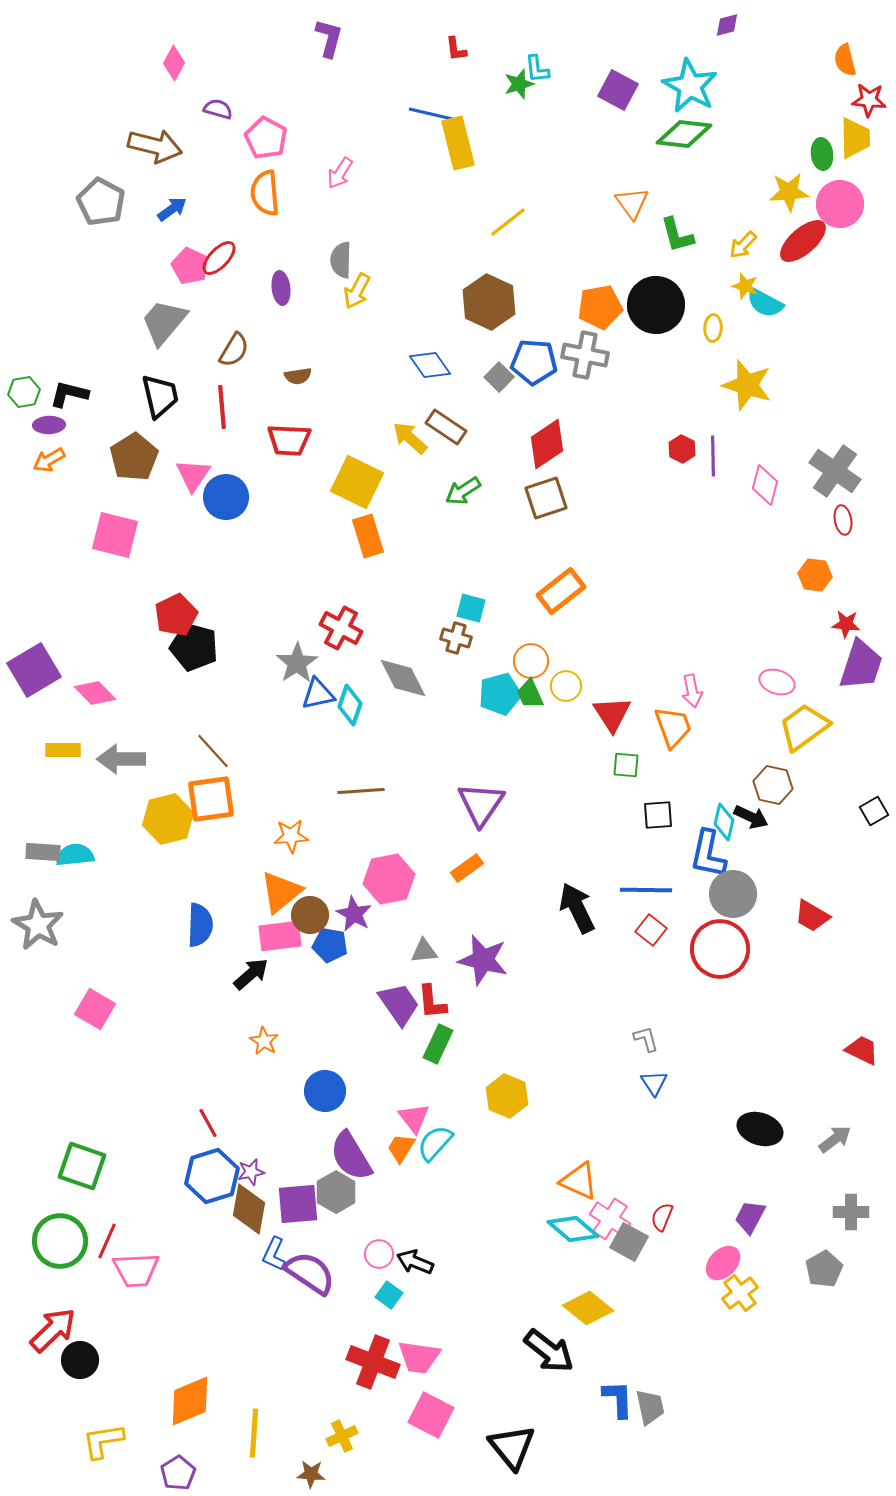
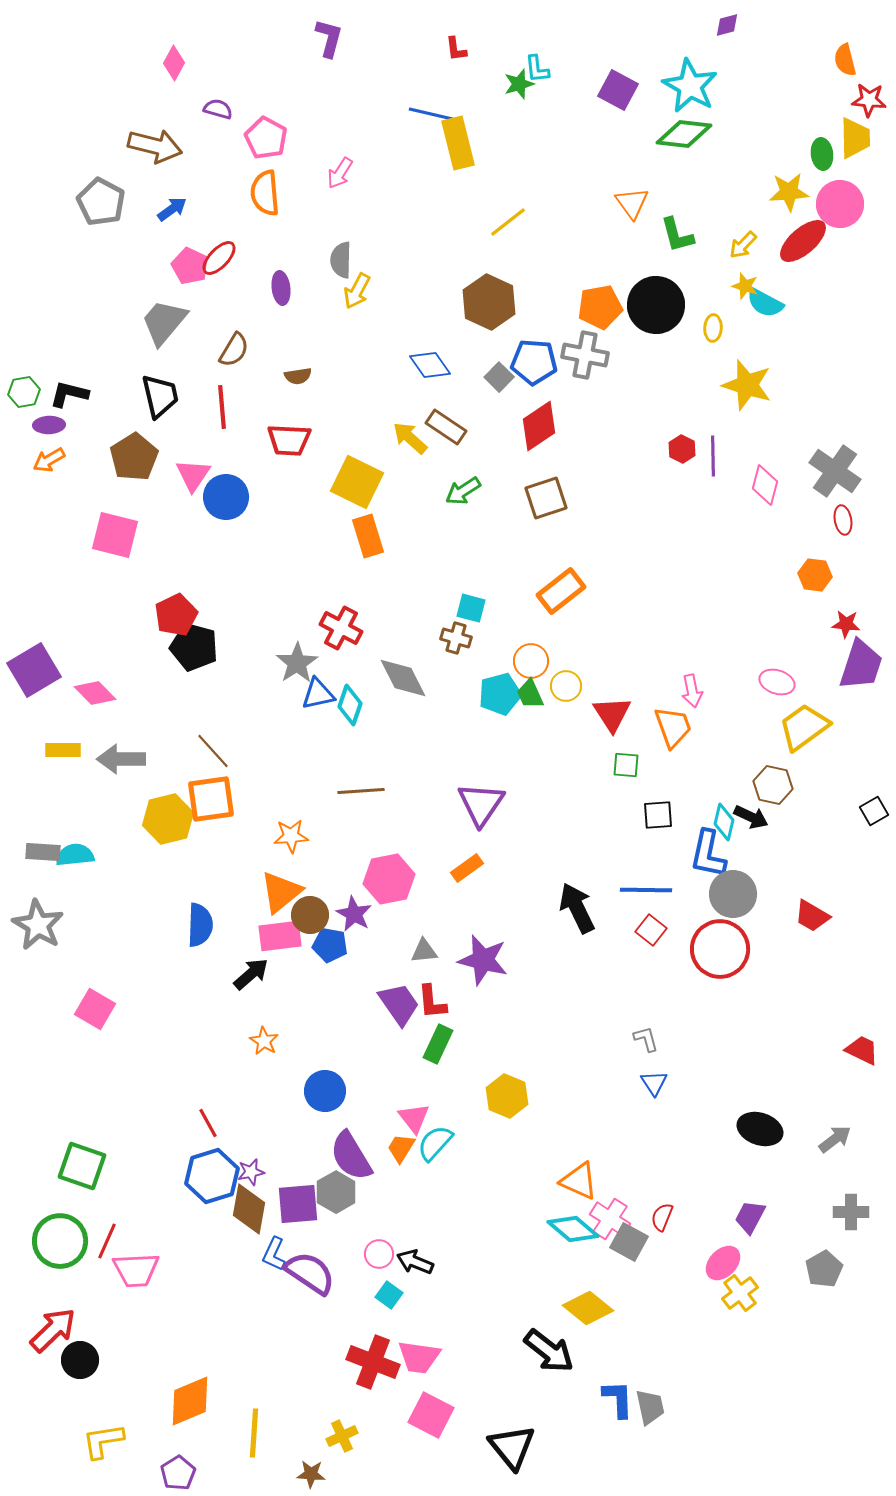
red diamond at (547, 444): moved 8 px left, 18 px up
